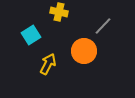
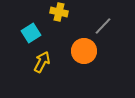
cyan square: moved 2 px up
yellow arrow: moved 6 px left, 2 px up
